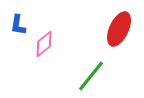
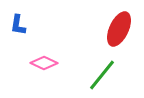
pink diamond: moved 19 px down; rotated 64 degrees clockwise
green line: moved 11 px right, 1 px up
